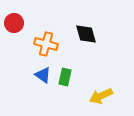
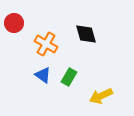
orange cross: rotated 15 degrees clockwise
green rectangle: moved 4 px right; rotated 18 degrees clockwise
